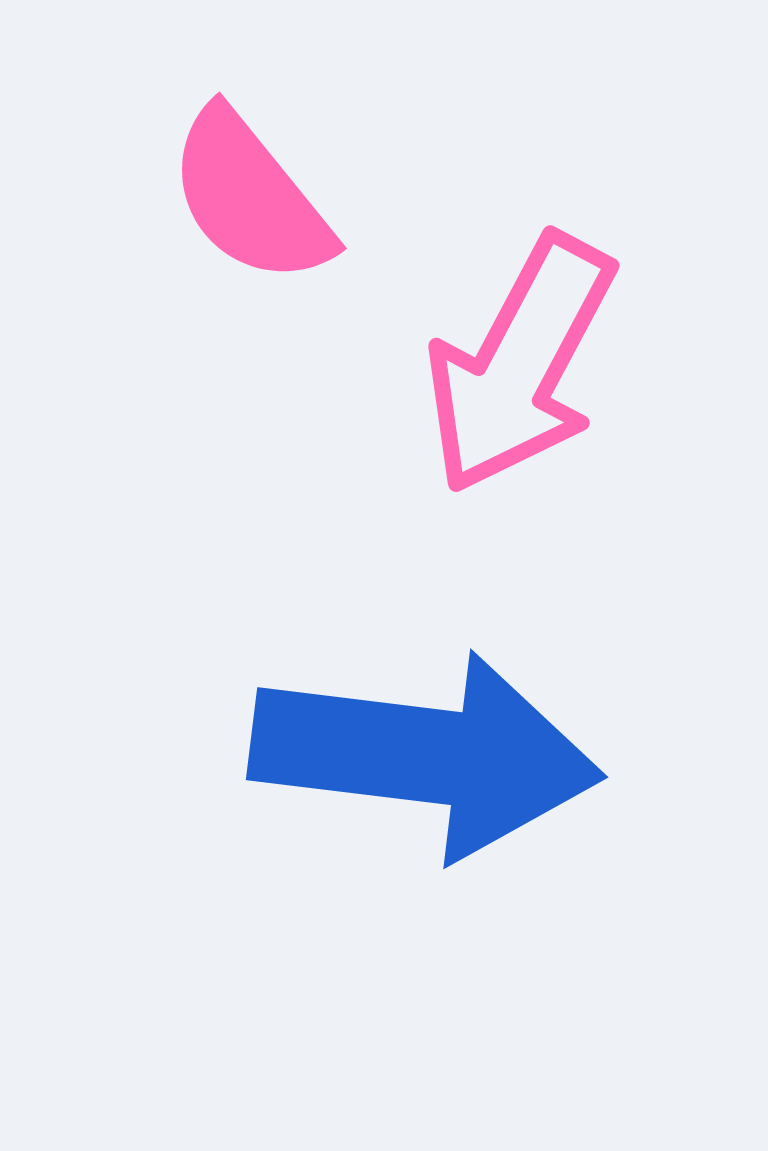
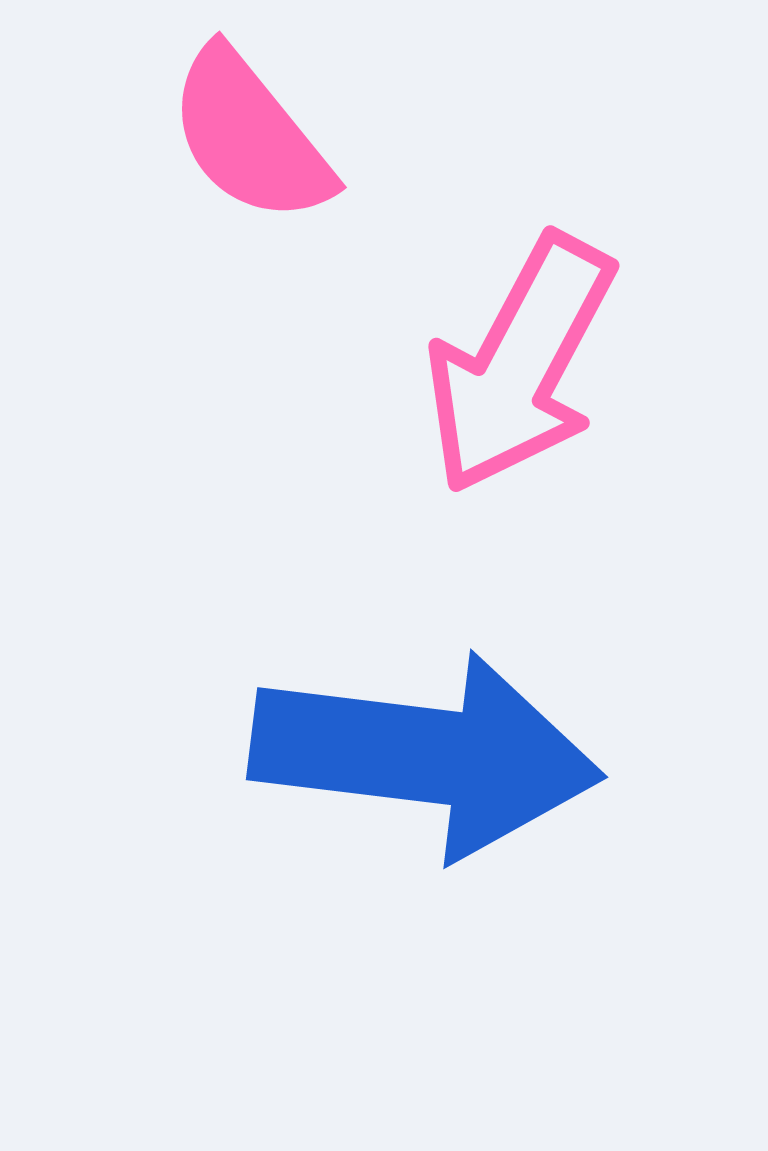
pink semicircle: moved 61 px up
